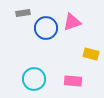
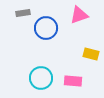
pink triangle: moved 7 px right, 7 px up
cyan circle: moved 7 px right, 1 px up
